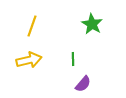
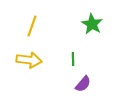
yellow arrow: rotated 20 degrees clockwise
